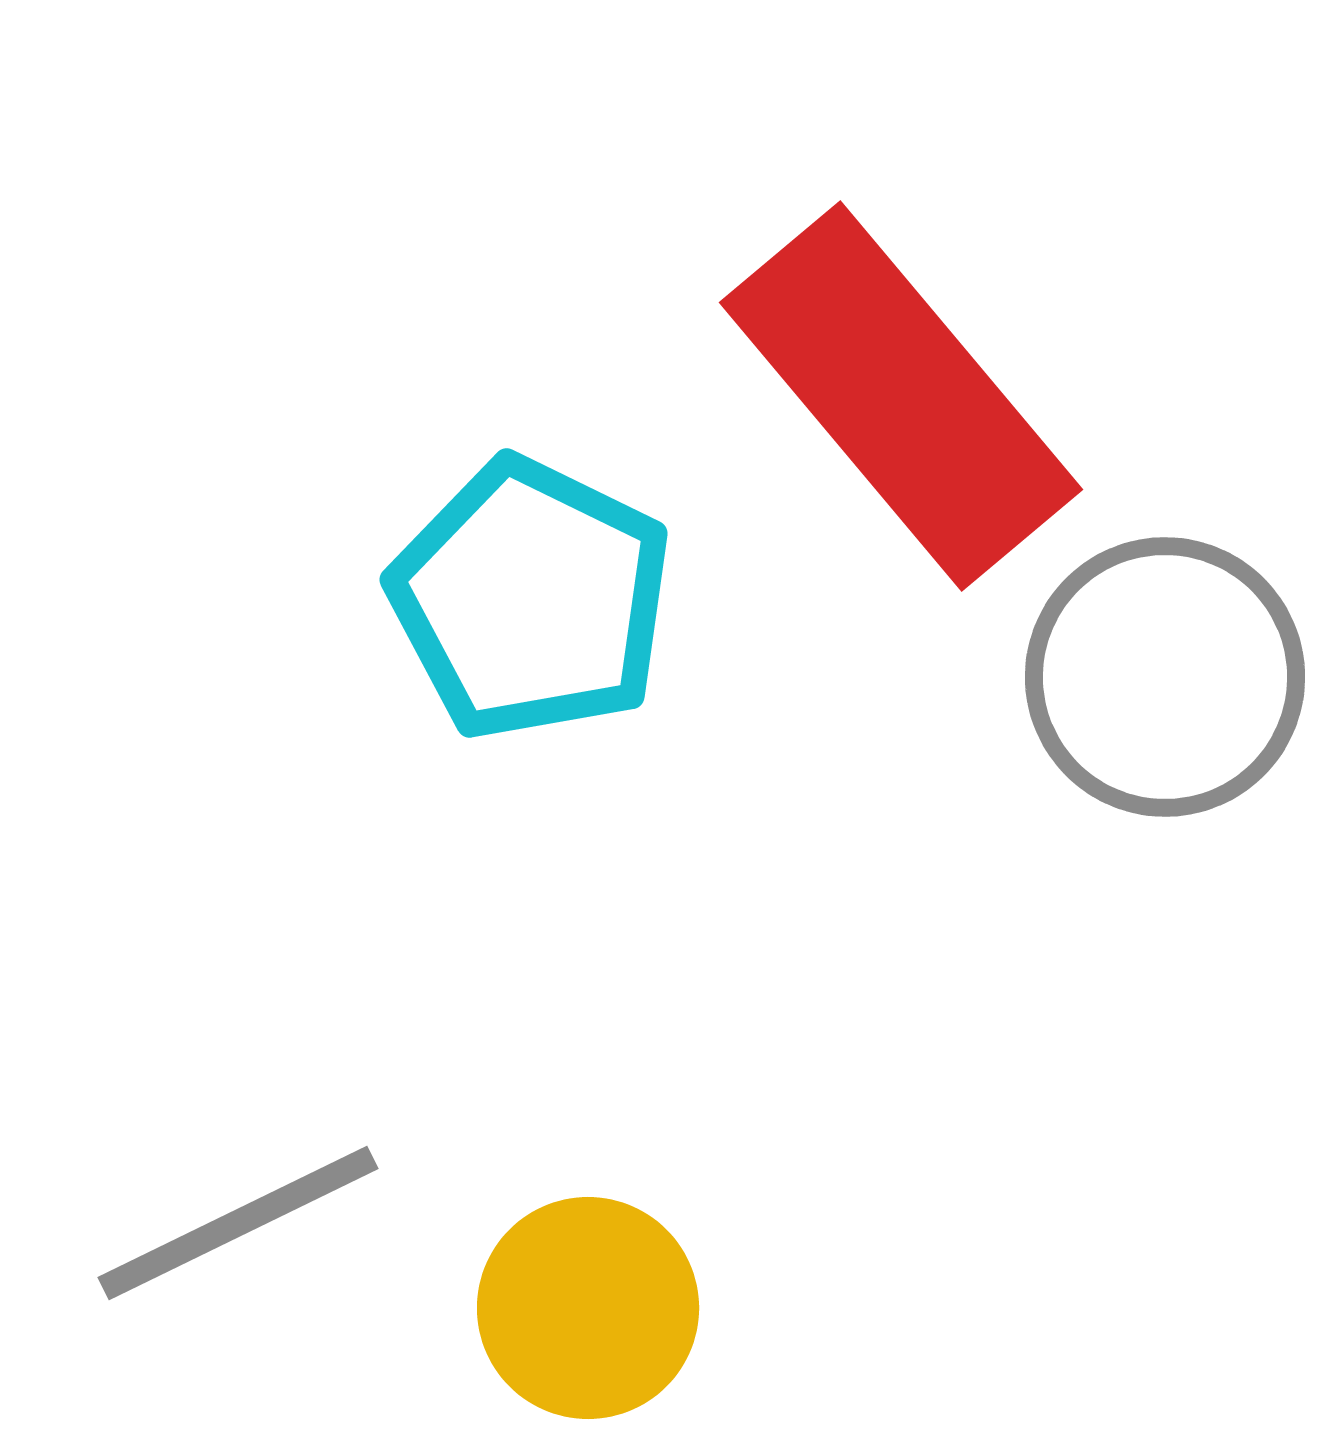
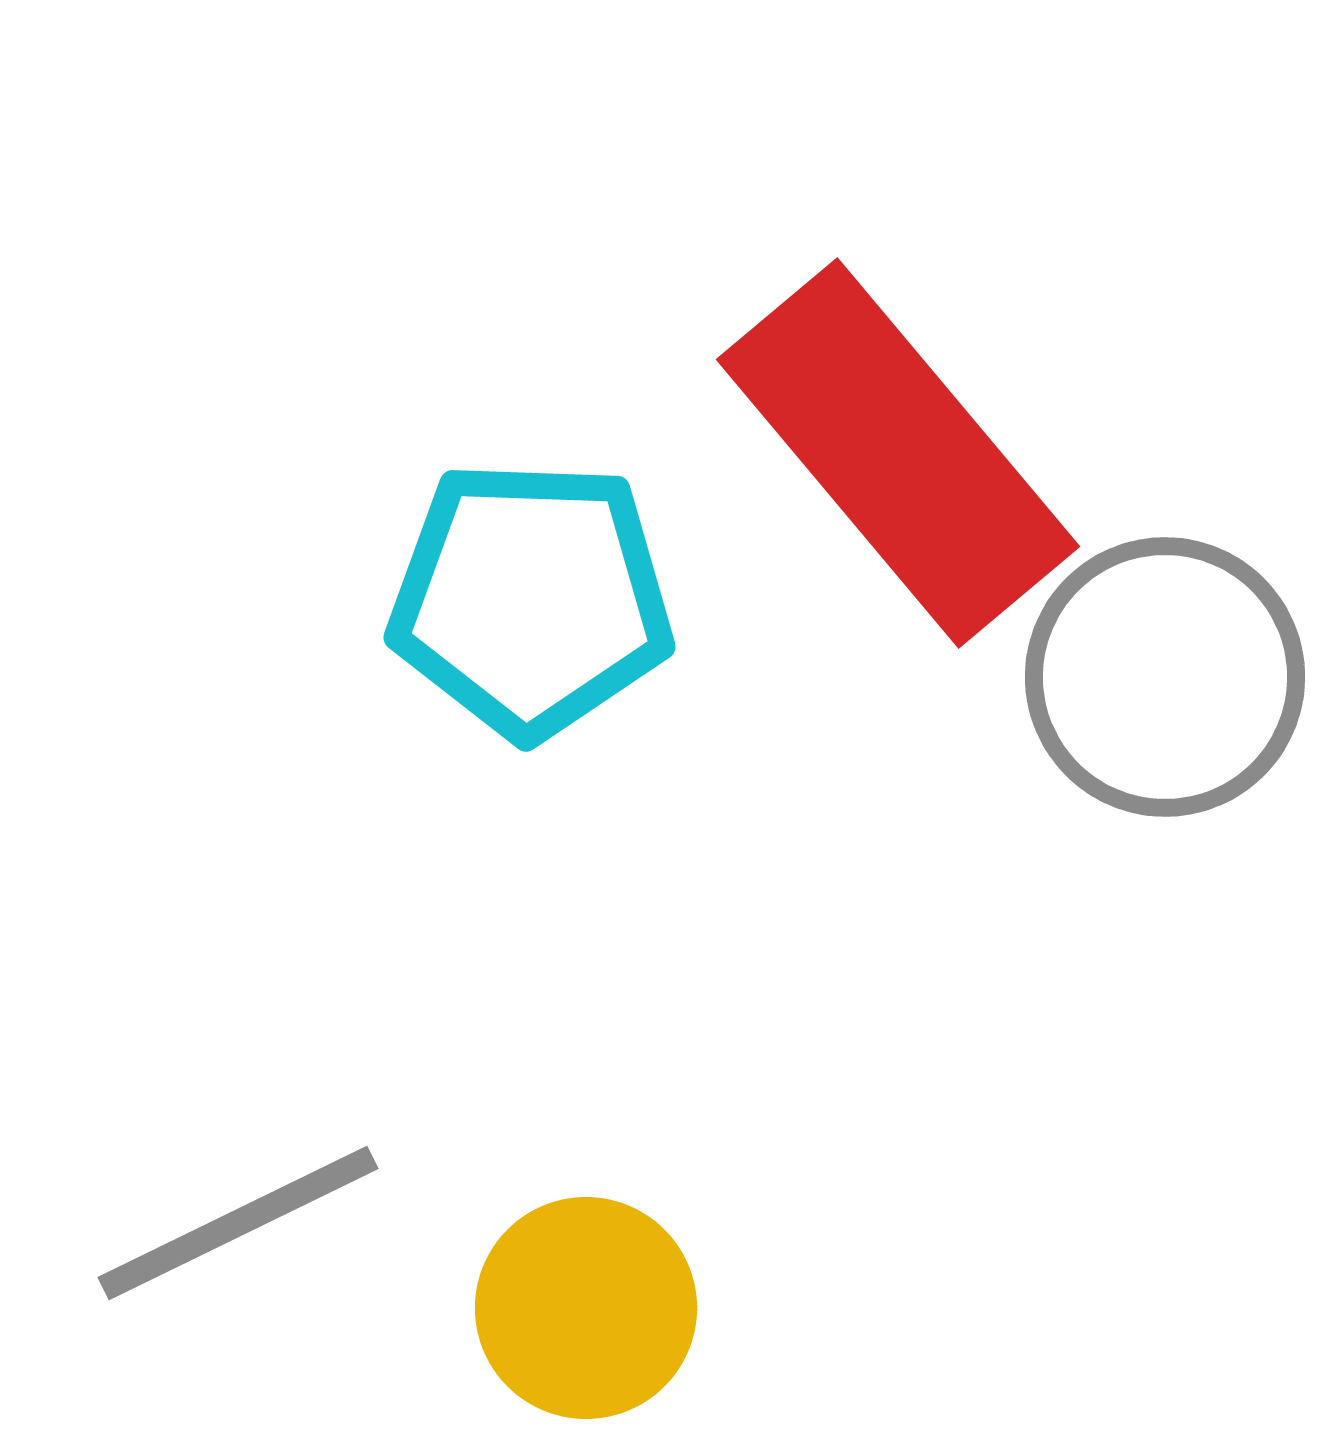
red rectangle: moved 3 px left, 57 px down
cyan pentagon: rotated 24 degrees counterclockwise
yellow circle: moved 2 px left
